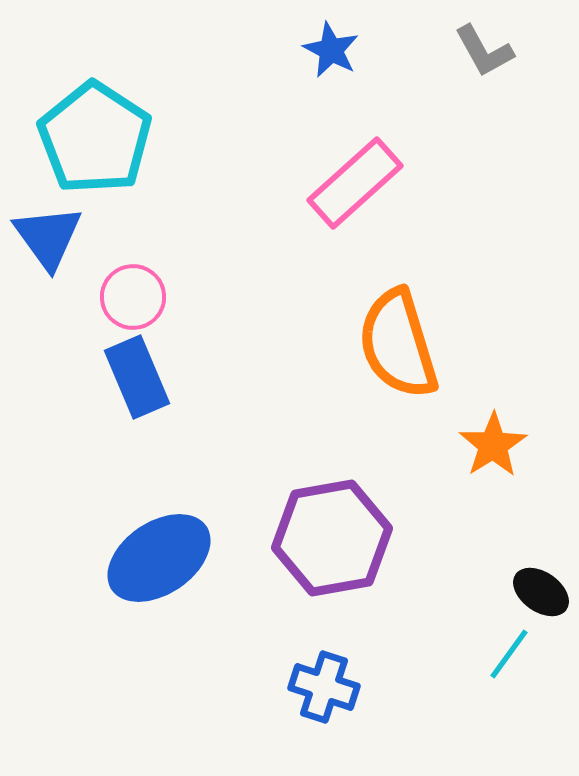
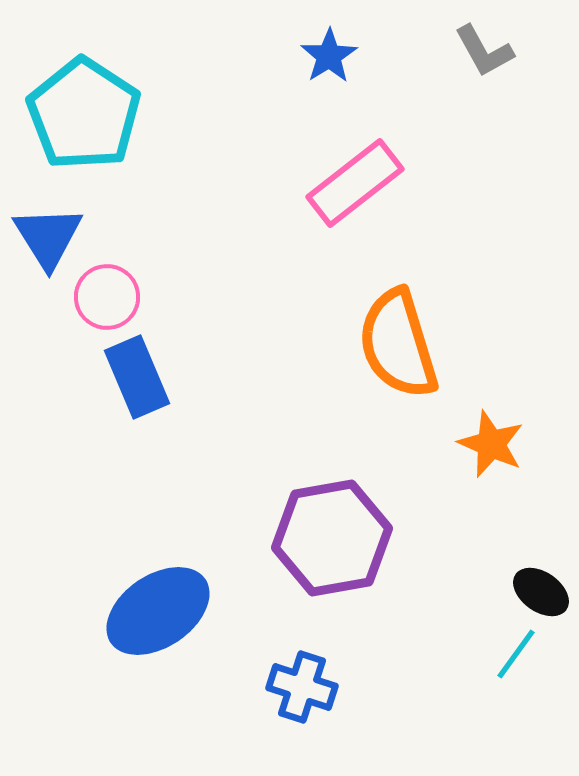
blue star: moved 2 px left, 6 px down; rotated 12 degrees clockwise
cyan pentagon: moved 11 px left, 24 px up
pink rectangle: rotated 4 degrees clockwise
blue triangle: rotated 4 degrees clockwise
pink circle: moved 26 px left
orange star: moved 2 px left, 1 px up; rotated 16 degrees counterclockwise
blue ellipse: moved 1 px left, 53 px down
cyan line: moved 7 px right
blue cross: moved 22 px left
